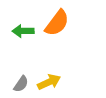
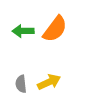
orange semicircle: moved 2 px left, 6 px down
gray semicircle: rotated 138 degrees clockwise
